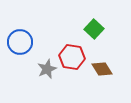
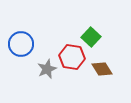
green square: moved 3 px left, 8 px down
blue circle: moved 1 px right, 2 px down
